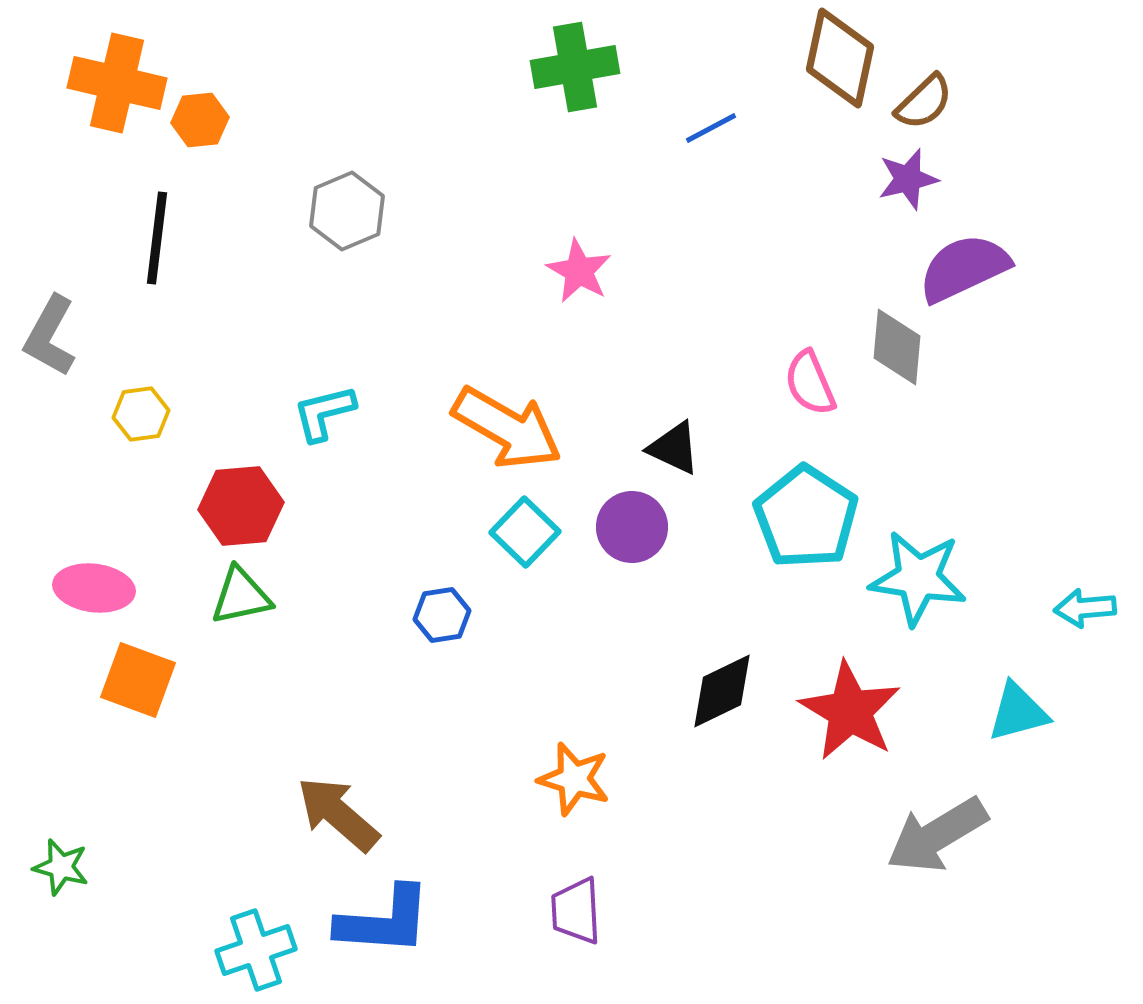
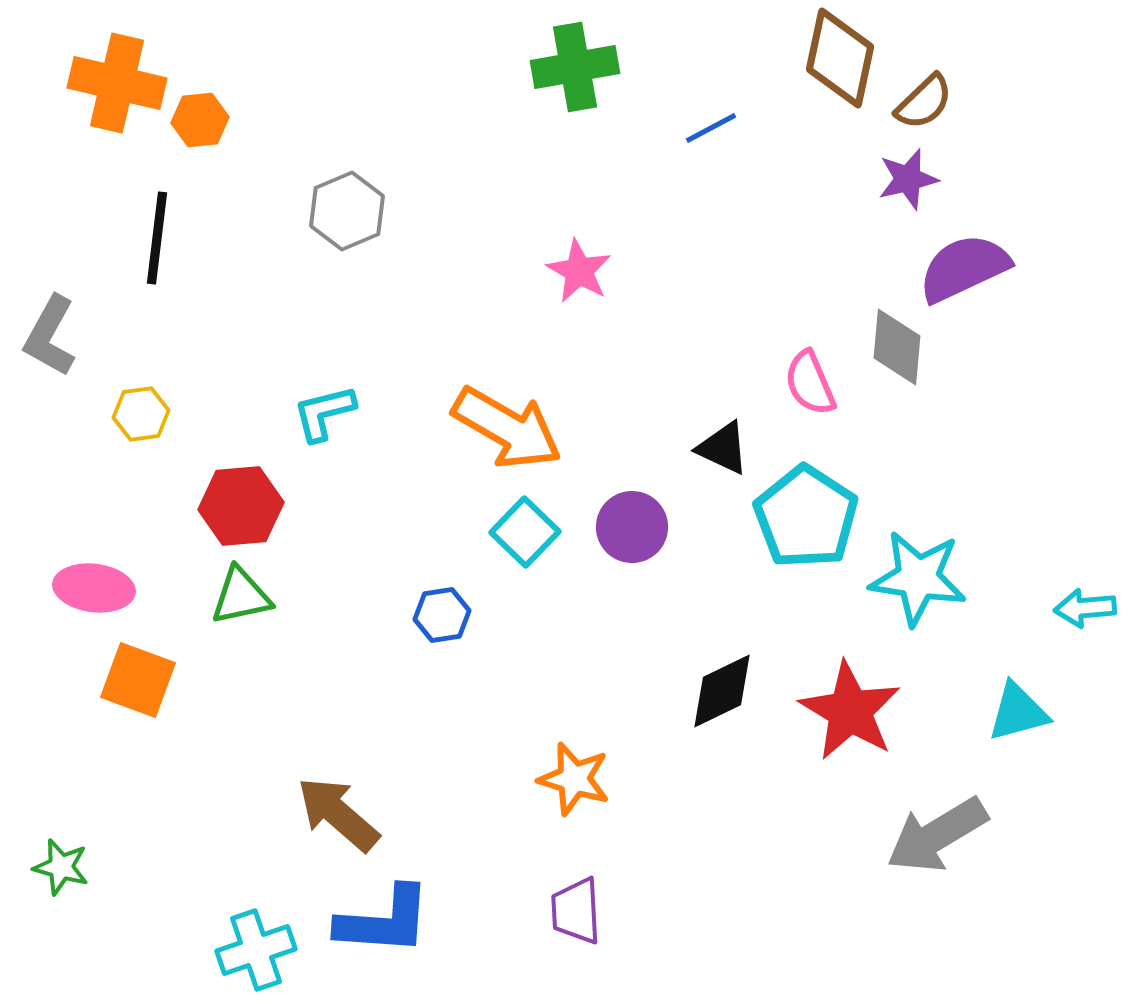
black triangle: moved 49 px right
